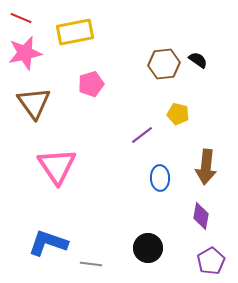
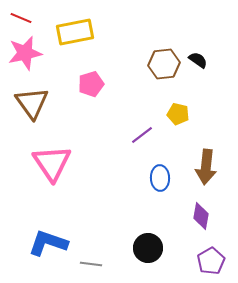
brown triangle: moved 2 px left
pink triangle: moved 5 px left, 3 px up
